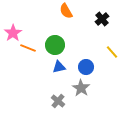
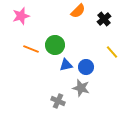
orange semicircle: moved 12 px right; rotated 105 degrees counterclockwise
black cross: moved 2 px right
pink star: moved 8 px right, 17 px up; rotated 18 degrees clockwise
orange line: moved 3 px right, 1 px down
blue triangle: moved 7 px right, 2 px up
gray star: rotated 18 degrees counterclockwise
gray cross: rotated 16 degrees counterclockwise
